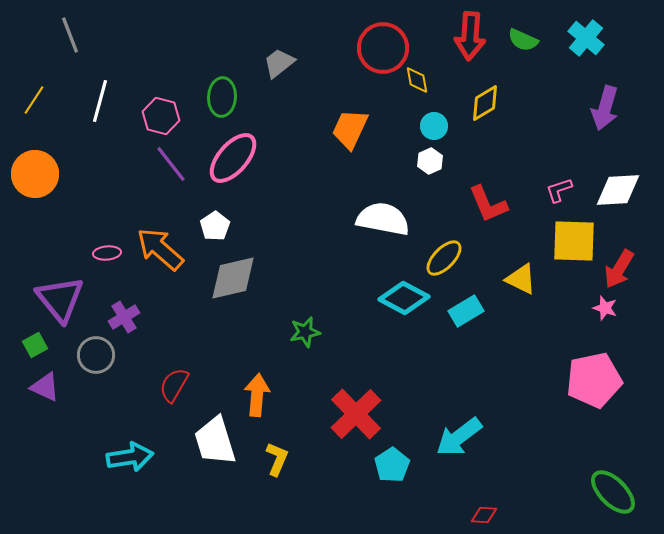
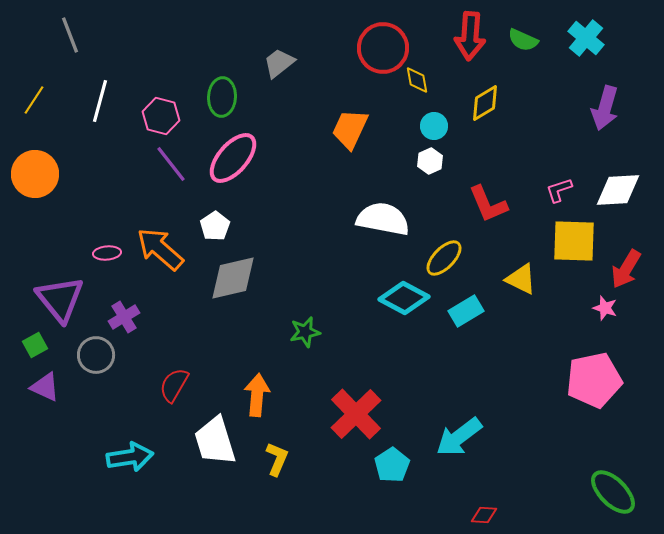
red arrow at (619, 269): moved 7 px right
